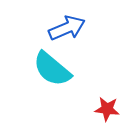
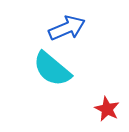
red star: rotated 20 degrees clockwise
